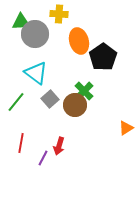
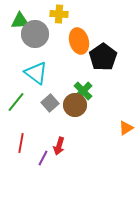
green triangle: moved 1 px left, 1 px up
green cross: moved 1 px left
gray square: moved 4 px down
